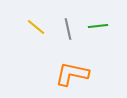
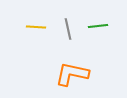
yellow line: rotated 36 degrees counterclockwise
